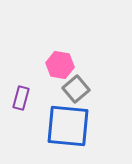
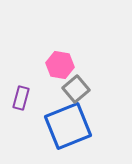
blue square: rotated 27 degrees counterclockwise
